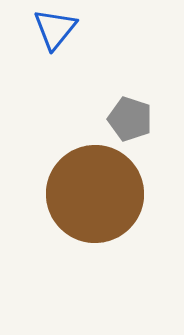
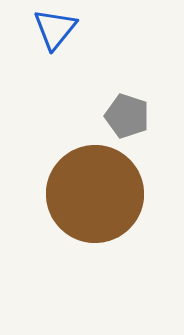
gray pentagon: moved 3 px left, 3 px up
